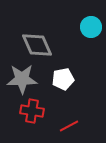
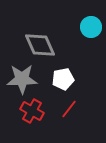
gray diamond: moved 3 px right
red cross: rotated 20 degrees clockwise
red line: moved 17 px up; rotated 24 degrees counterclockwise
